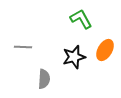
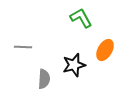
green L-shape: moved 1 px up
black star: moved 8 px down
